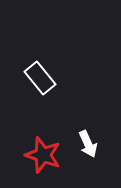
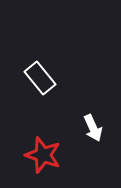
white arrow: moved 5 px right, 16 px up
